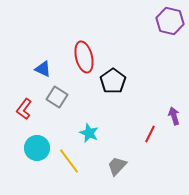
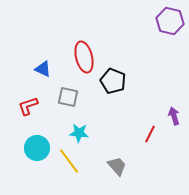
black pentagon: rotated 15 degrees counterclockwise
gray square: moved 11 px right; rotated 20 degrees counterclockwise
red L-shape: moved 4 px right, 3 px up; rotated 35 degrees clockwise
cyan star: moved 10 px left; rotated 18 degrees counterclockwise
gray trapezoid: rotated 95 degrees clockwise
